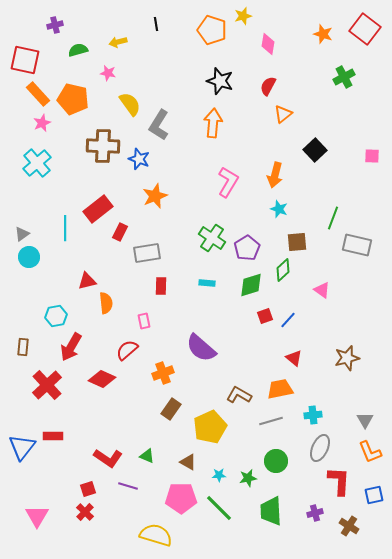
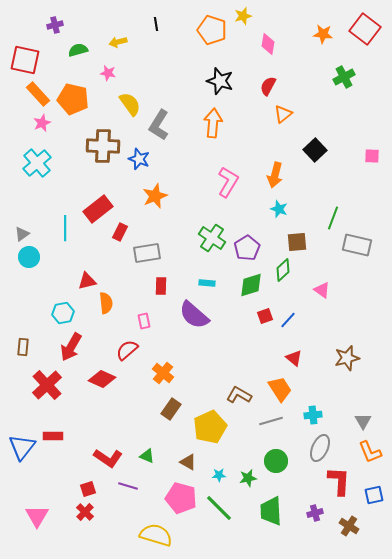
orange star at (323, 34): rotated 12 degrees counterclockwise
cyan hexagon at (56, 316): moved 7 px right, 3 px up
purple semicircle at (201, 348): moved 7 px left, 33 px up
orange cross at (163, 373): rotated 30 degrees counterclockwise
orange trapezoid at (280, 389): rotated 68 degrees clockwise
gray triangle at (365, 420): moved 2 px left, 1 px down
pink pentagon at (181, 498): rotated 16 degrees clockwise
